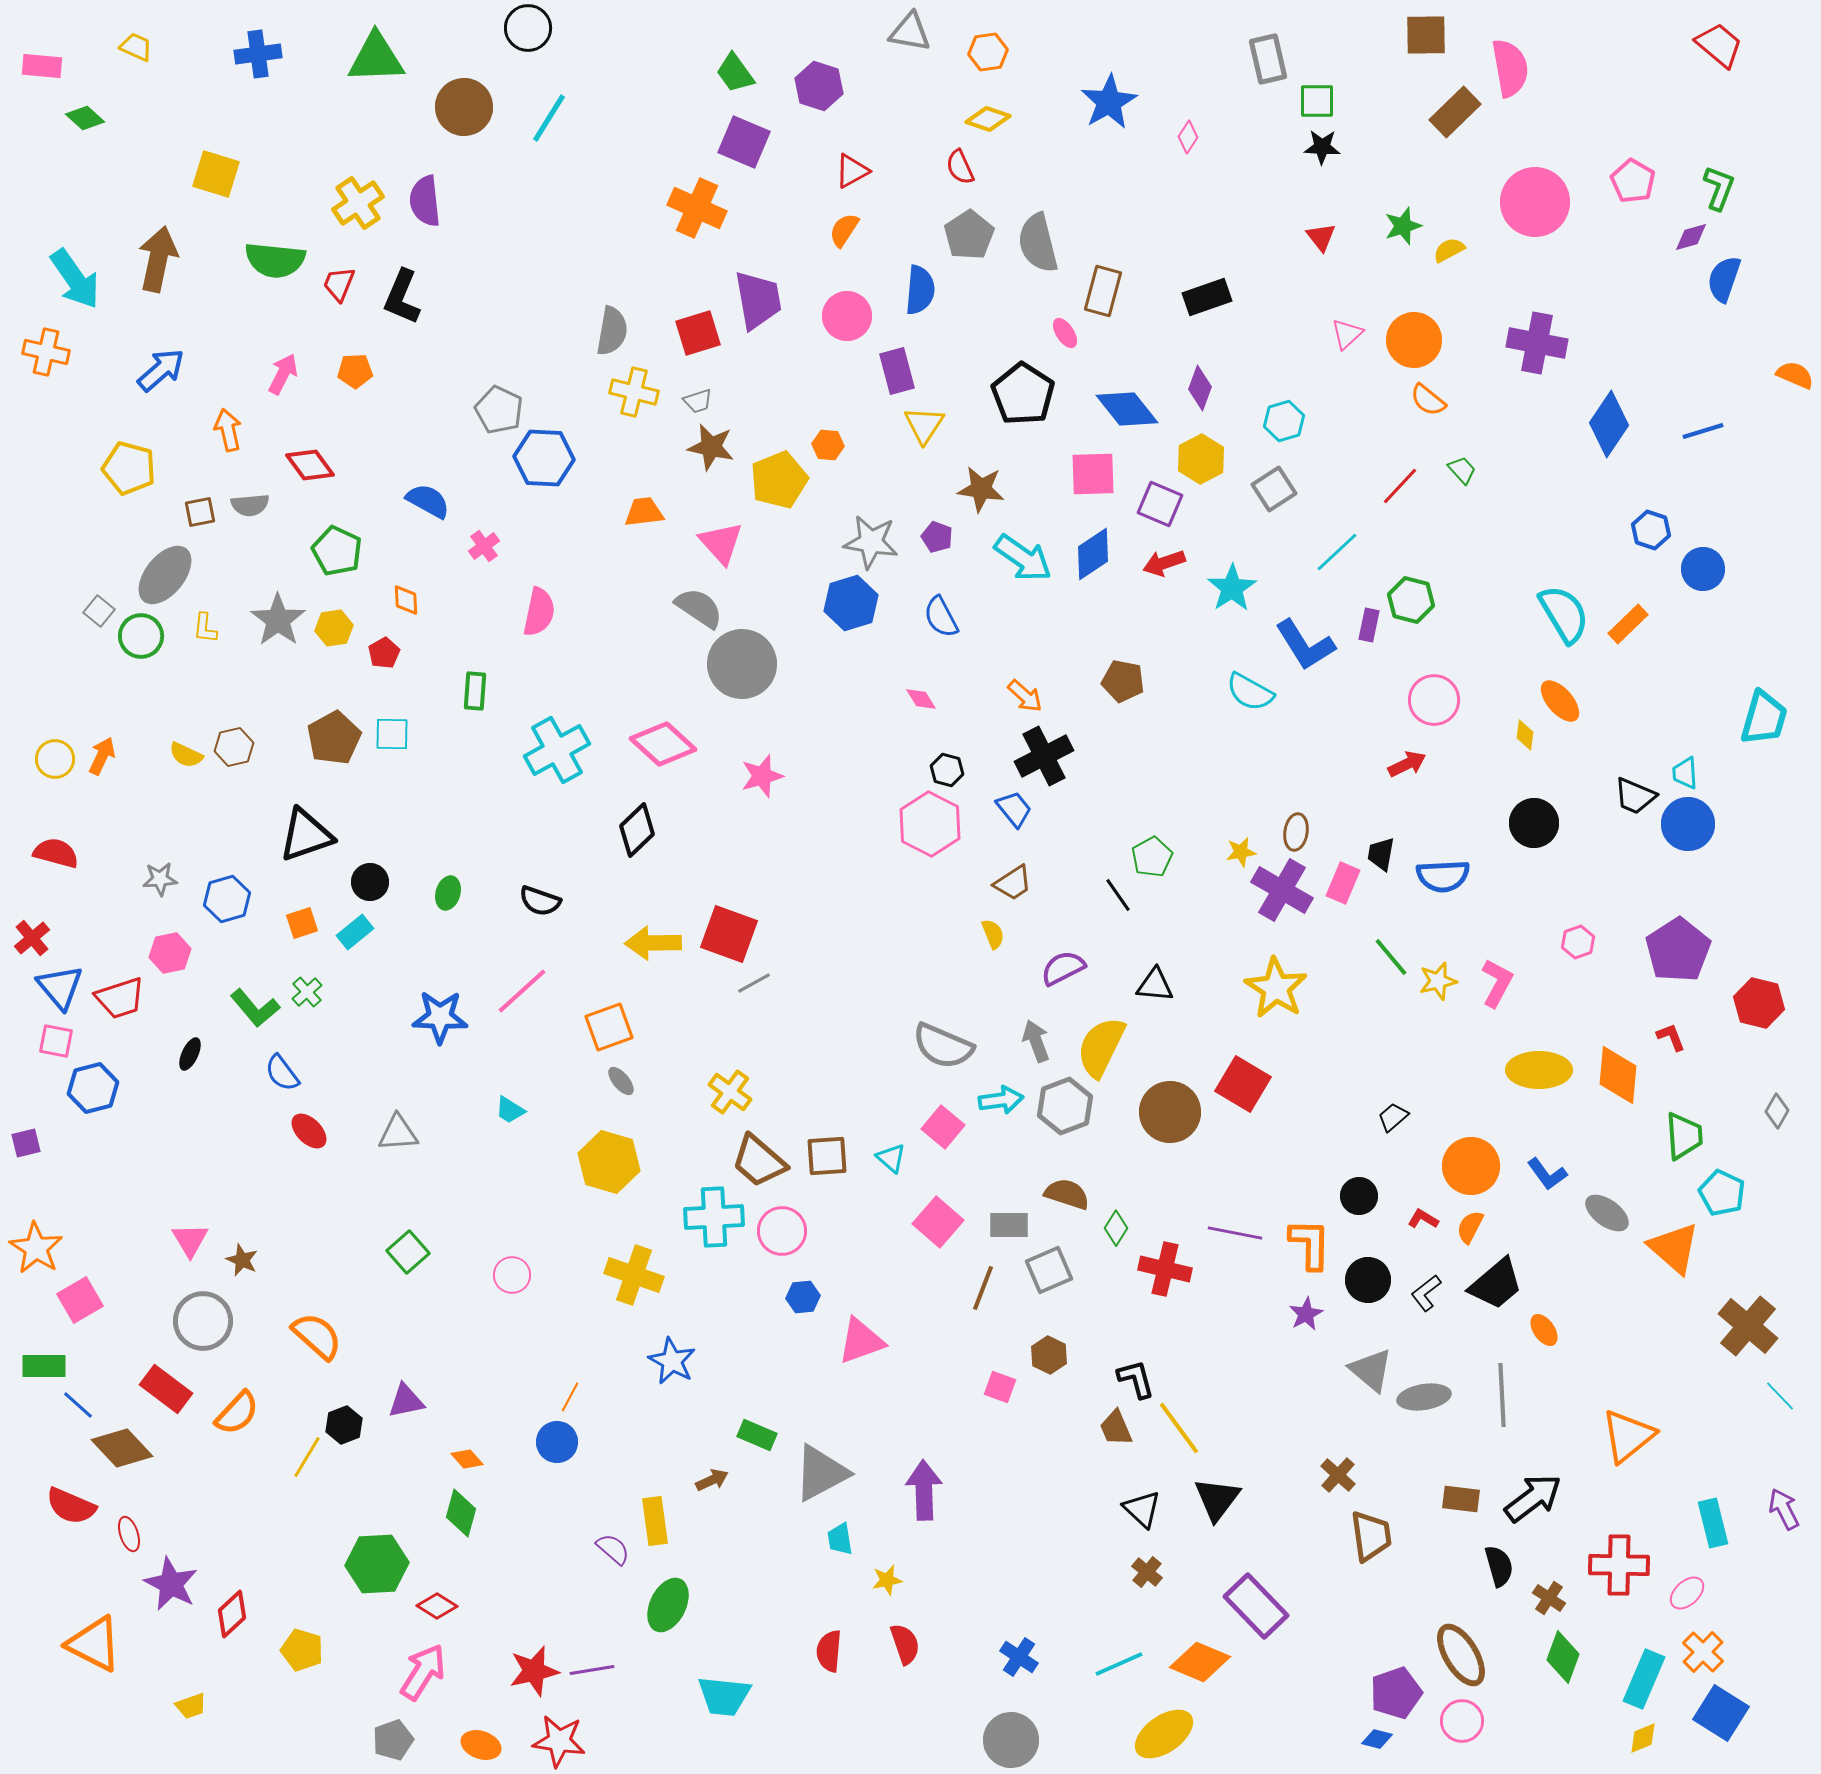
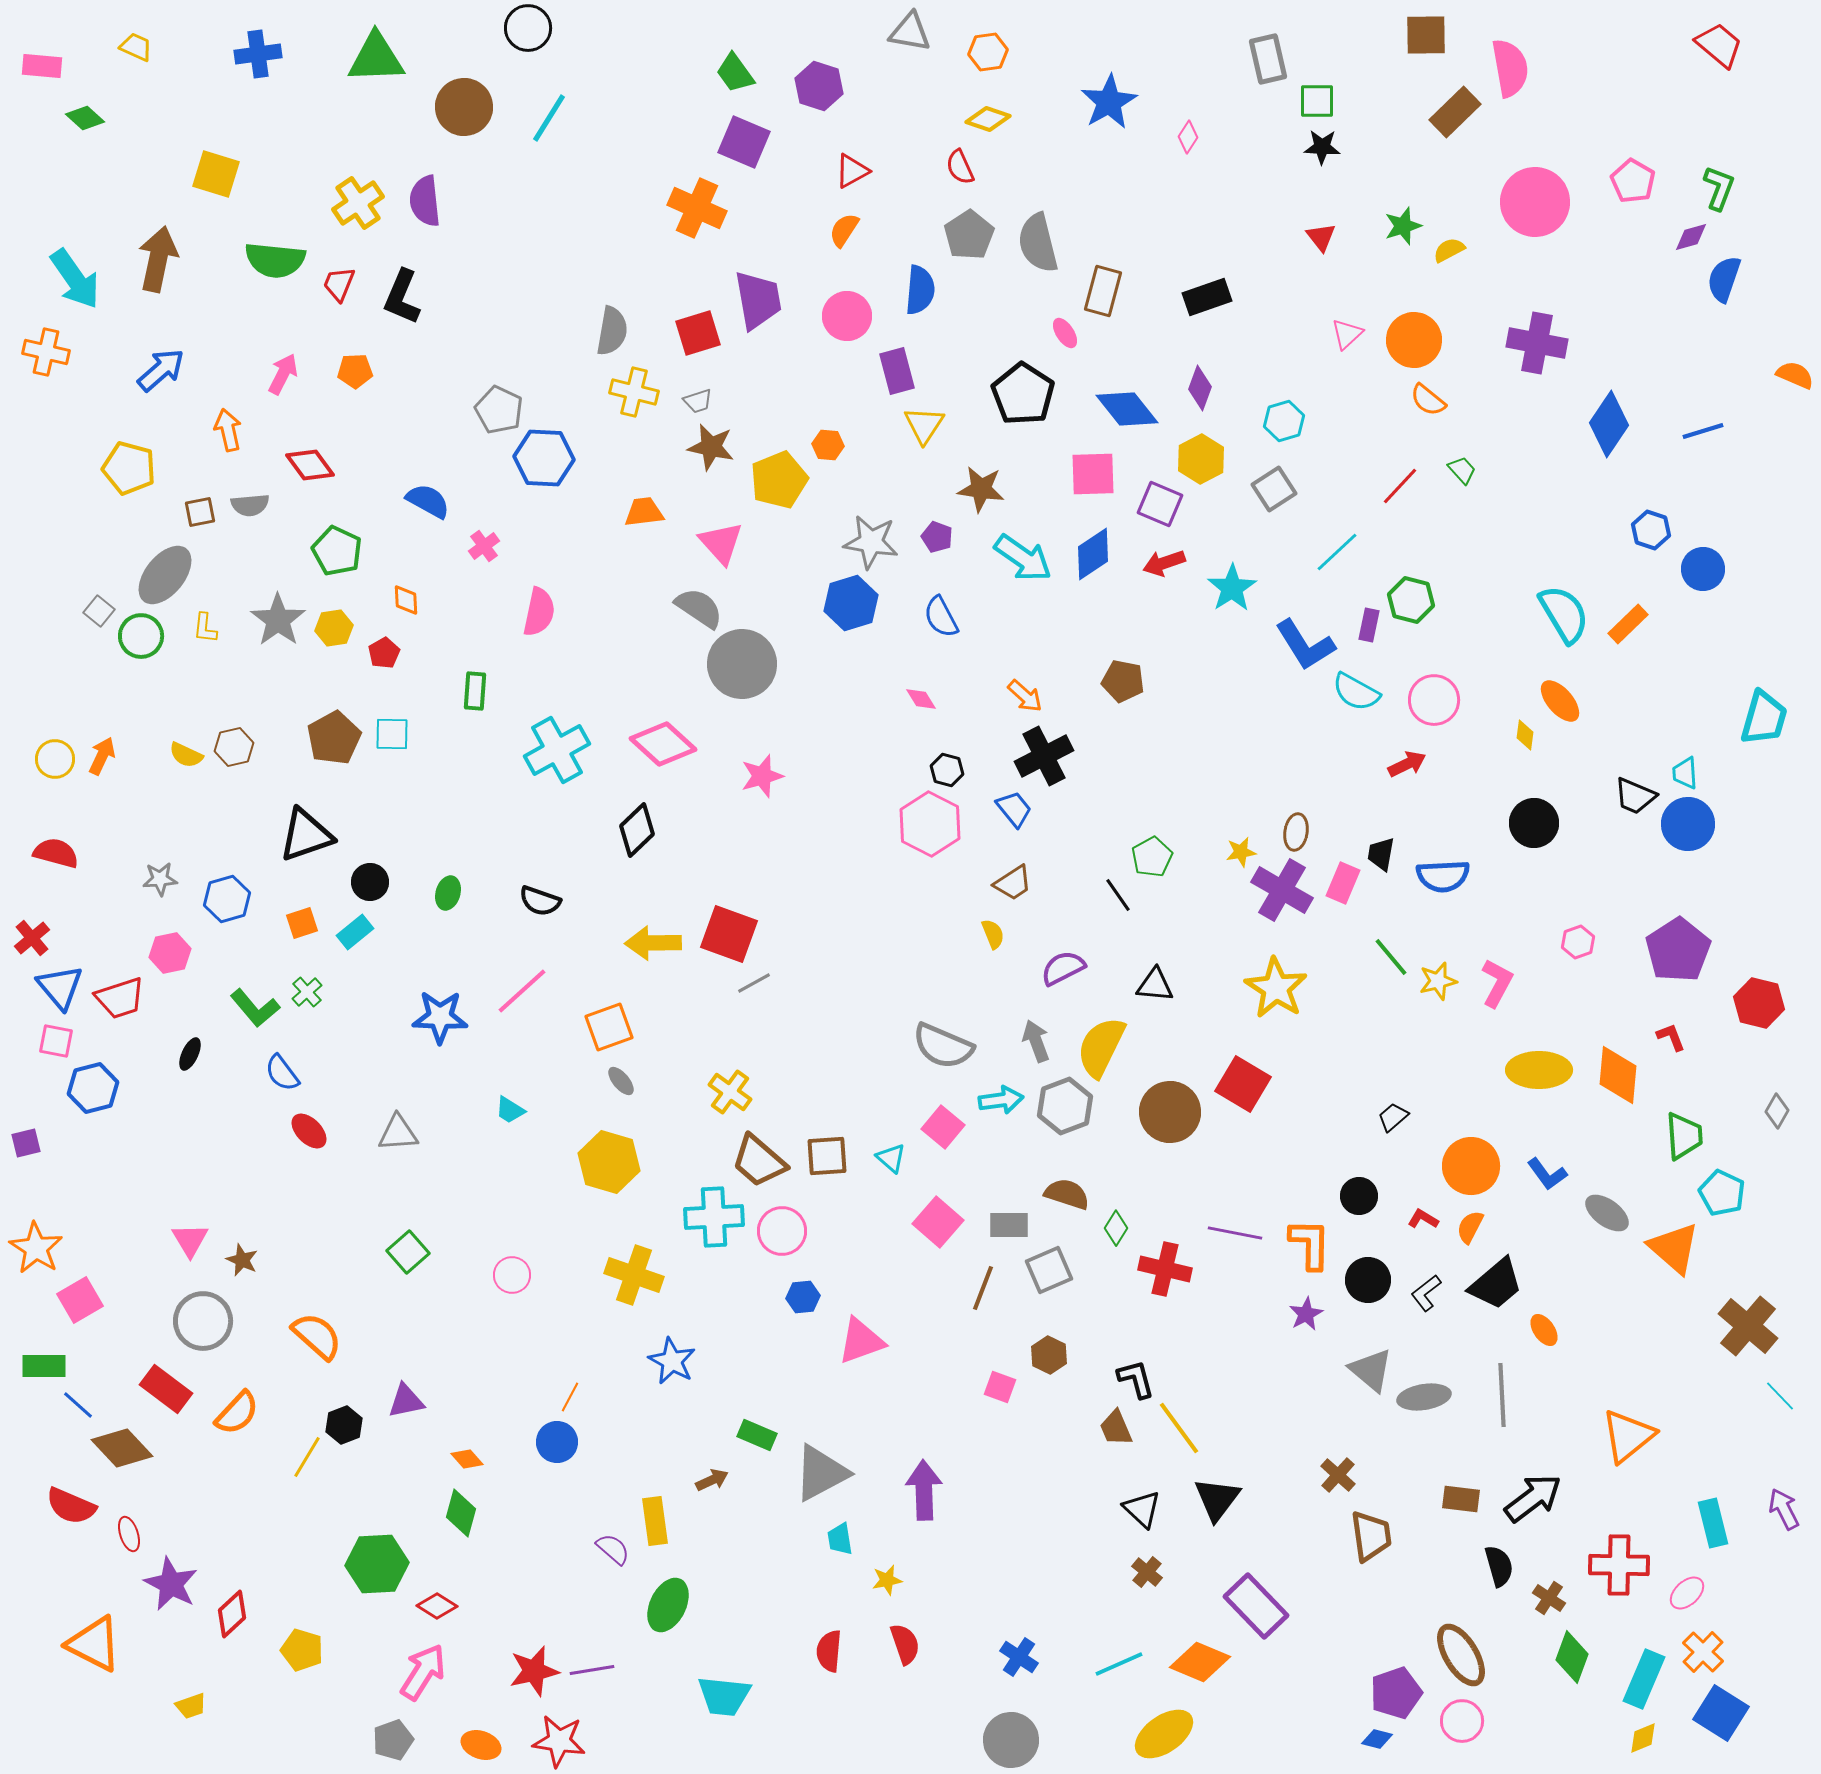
cyan semicircle at (1250, 692): moved 106 px right
green diamond at (1563, 1657): moved 9 px right
